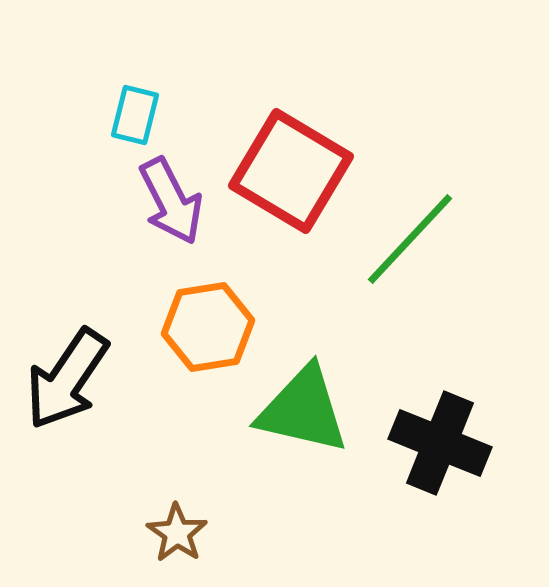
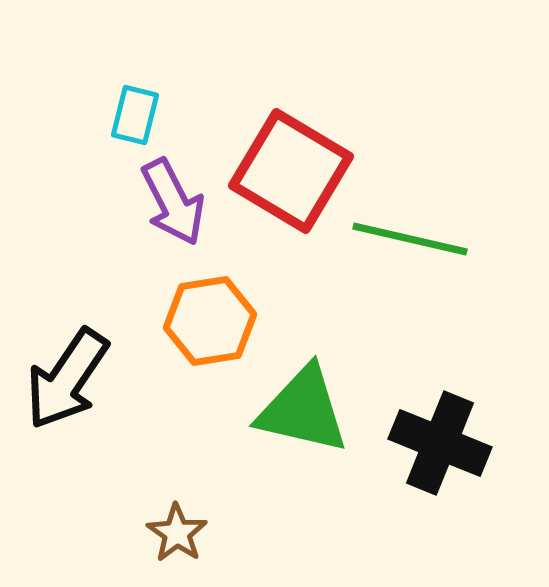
purple arrow: moved 2 px right, 1 px down
green line: rotated 60 degrees clockwise
orange hexagon: moved 2 px right, 6 px up
